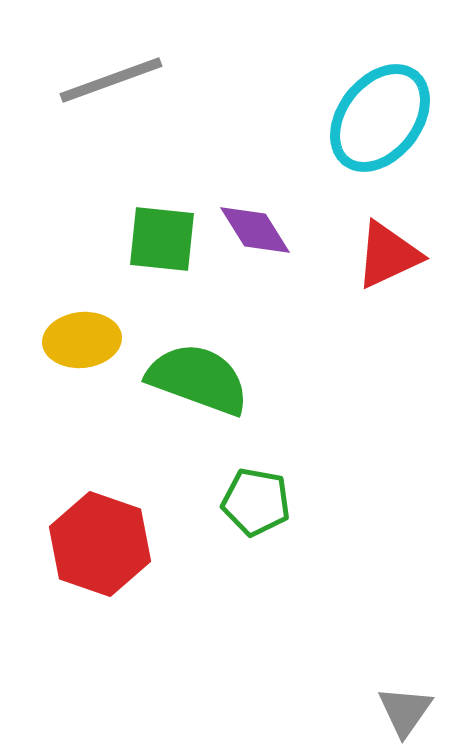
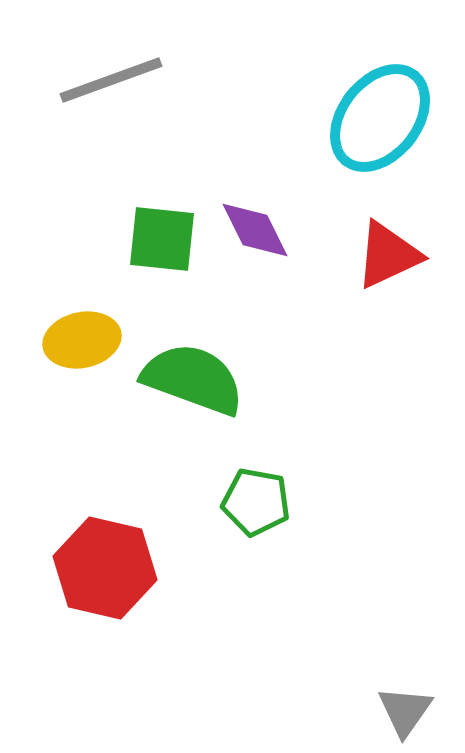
purple diamond: rotated 6 degrees clockwise
yellow ellipse: rotated 6 degrees counterclockwise
green semicircle: moved 5 px left
red hexagon: moved 5 px right, 24 px down; rotated 6 degrees counterclockwise
